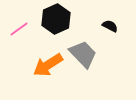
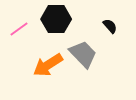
black hexagon: rotated 24 degrees clockwise
black semicircle: rotated 21 degrees clockwise
